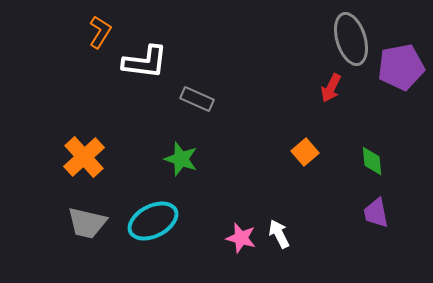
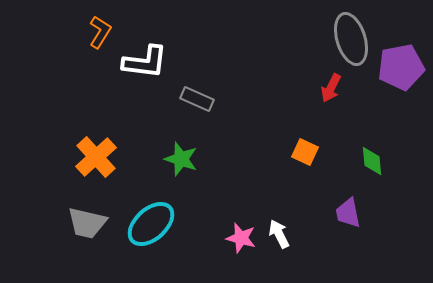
orange square: rotated 24 degrees counterclockwise
orange cross: moved 12 px right
purple trapezoid: moved 28 px left
cyan ellipse: moved 2 px left, 3 px down; rotated 15 degrees counterclockwise
